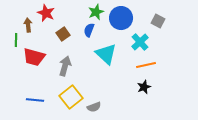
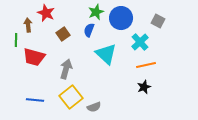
gray arrow: moved 1 px right, 3 px down
